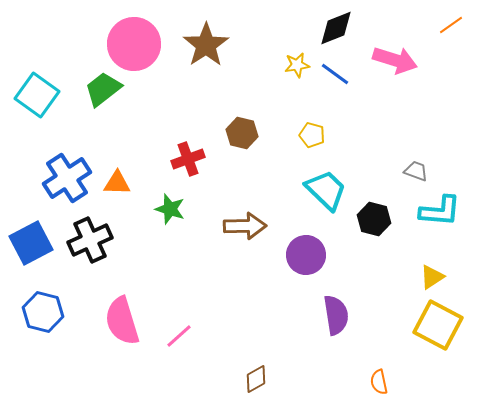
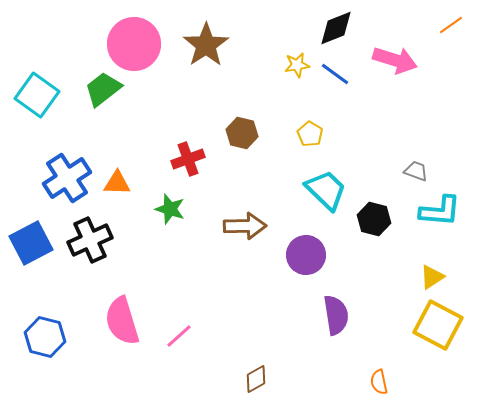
yellow pentagon: moved 2 px left, 1 px up; rotated 15 degrees clockwise
blue hexagon: moved 2 px right, 25 px down
